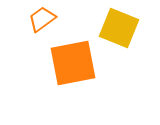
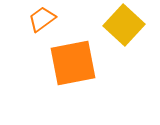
yellow square: moved 5 px right, 3 px up; rotated 21 degrees clockwise
